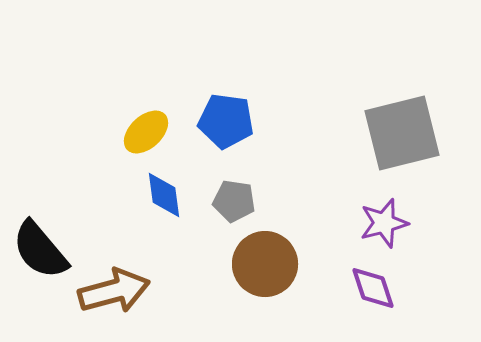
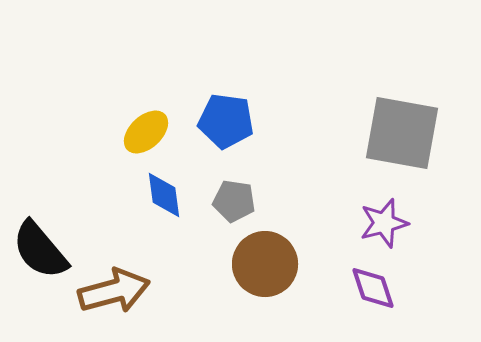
gray square: rotated 24 degrees clockwise
